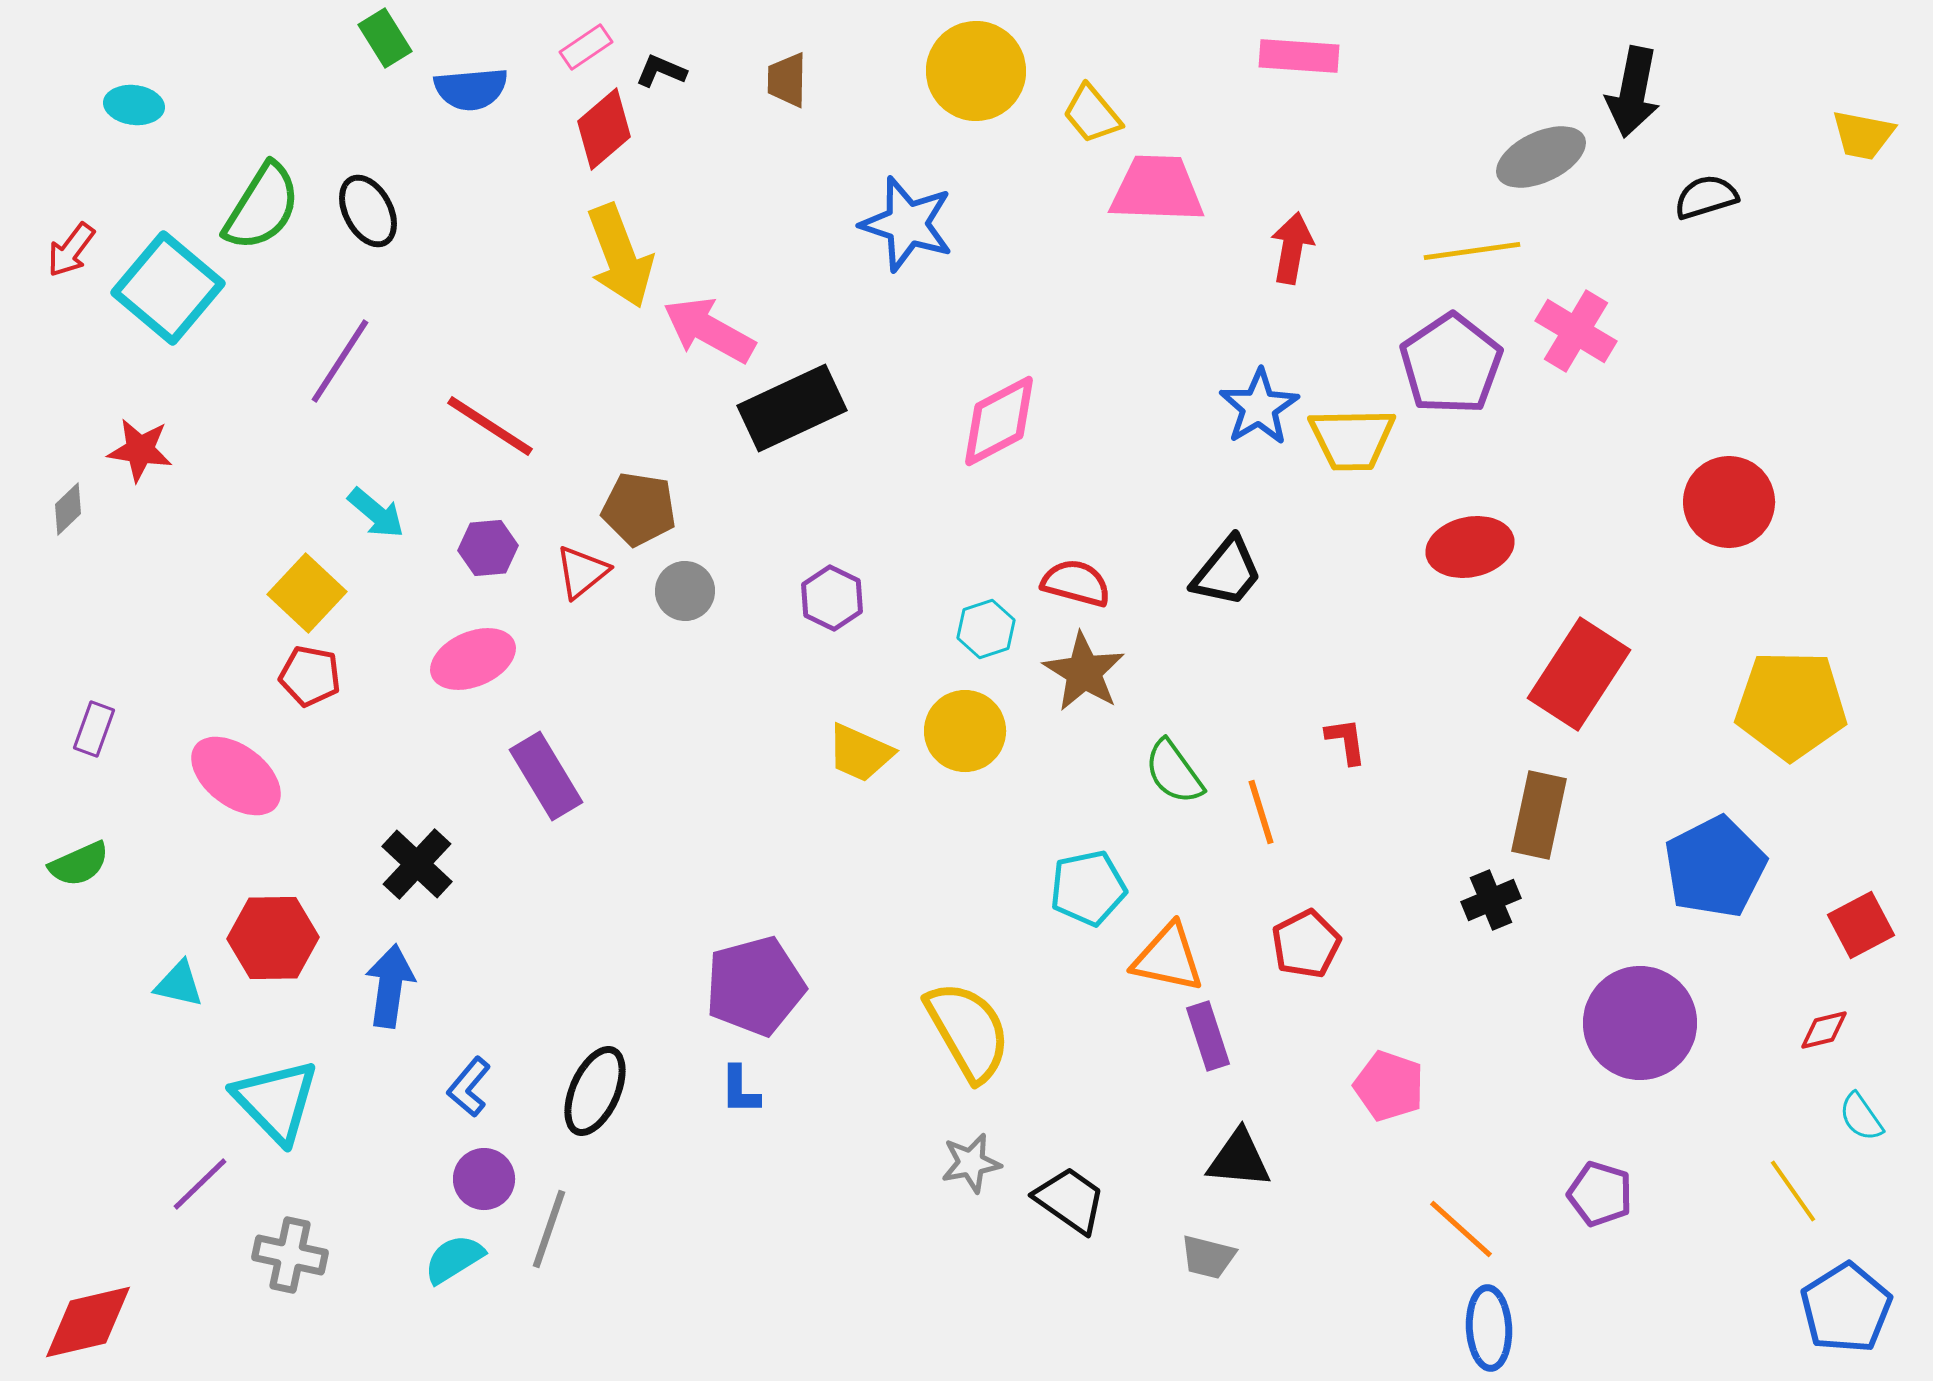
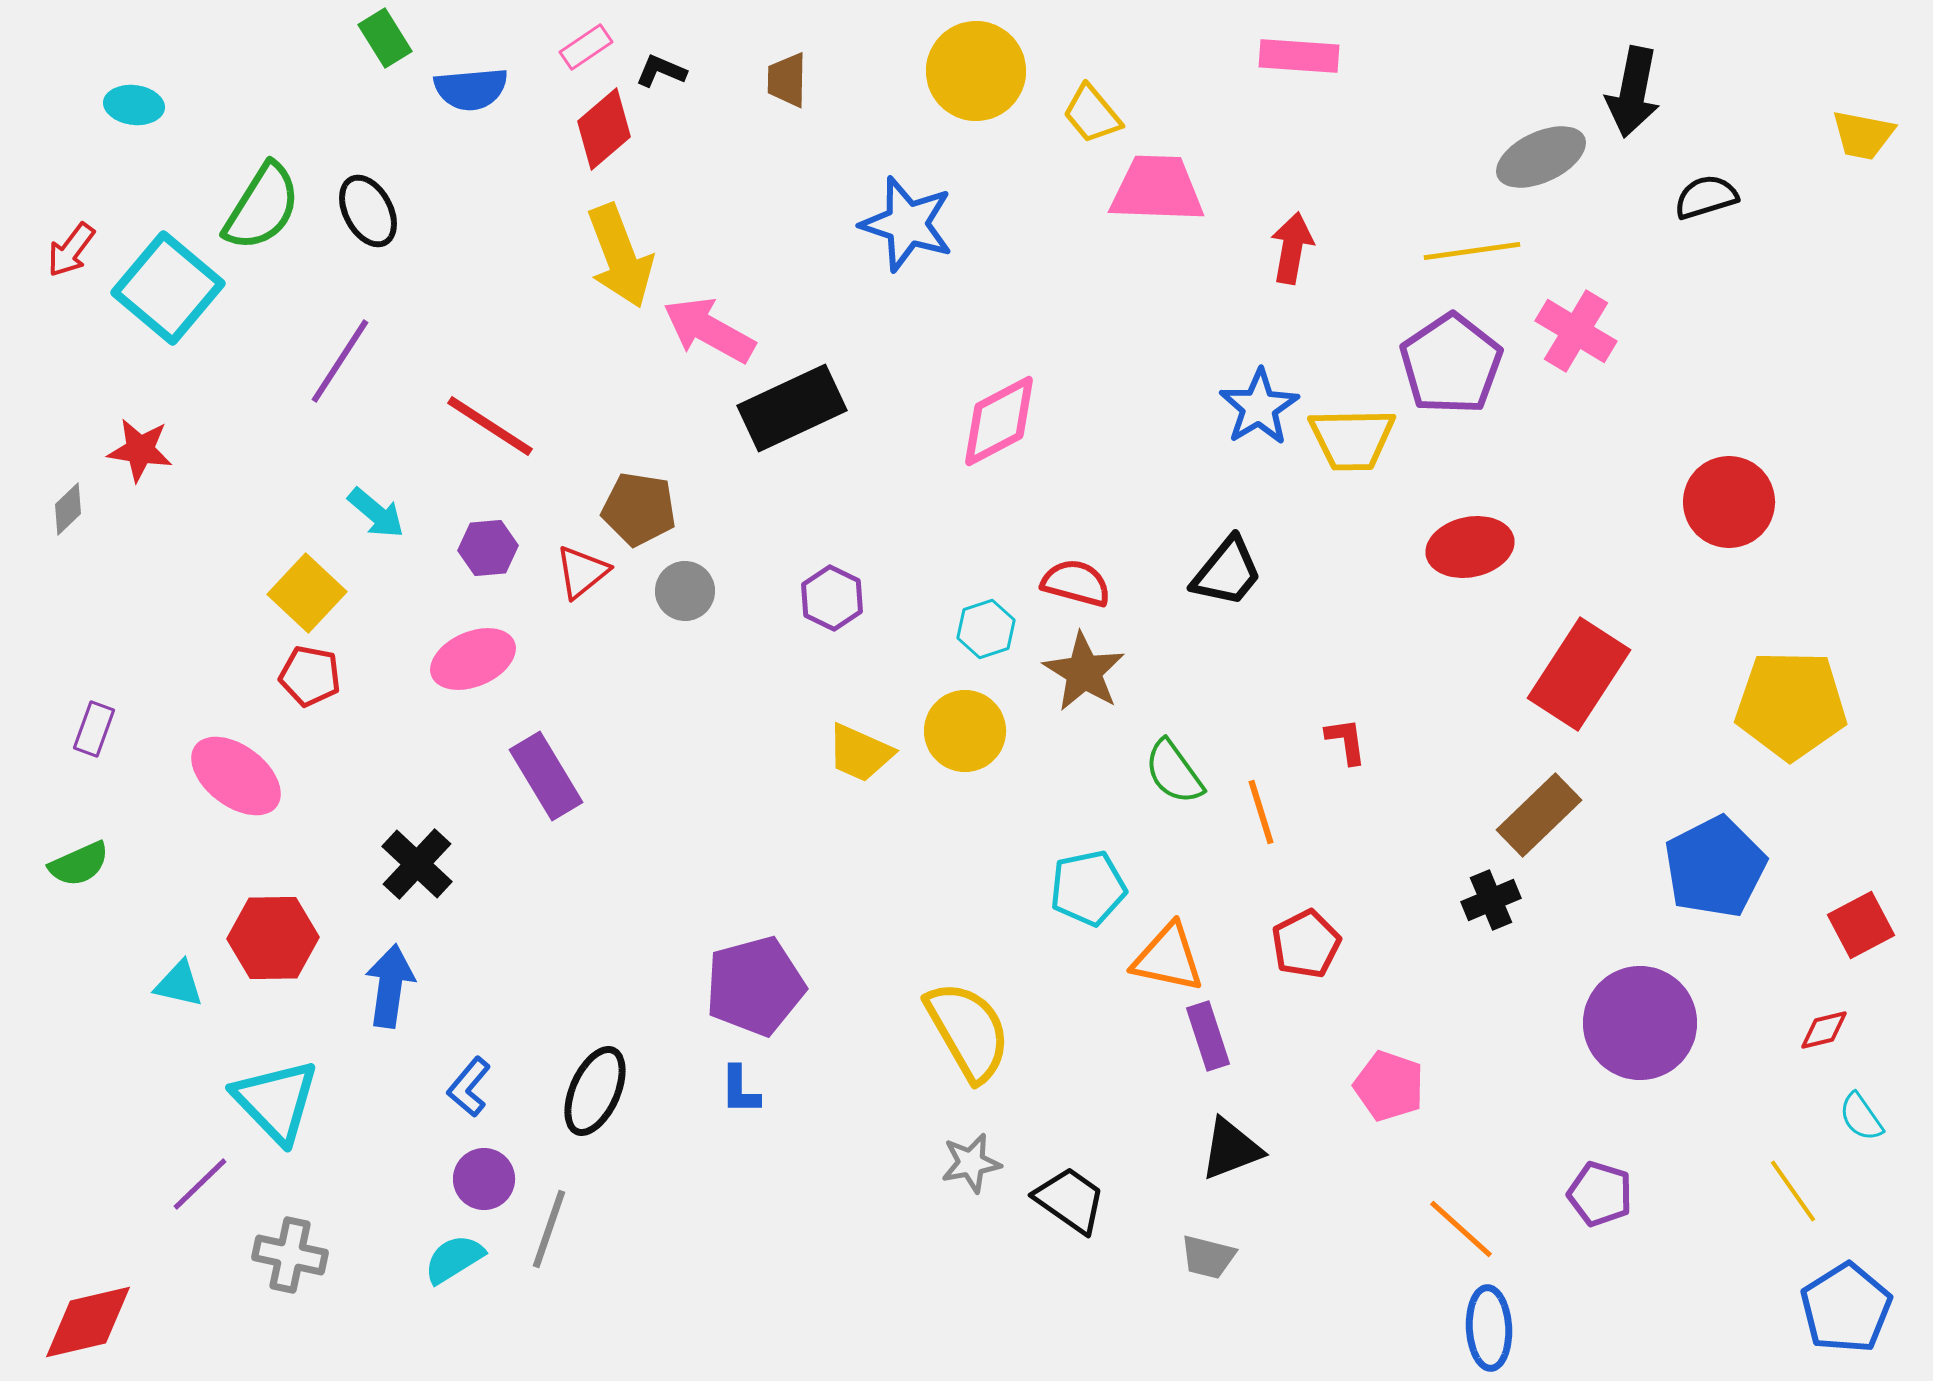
brown rectangle at (1539, 815): rotated 34 degrees clockwise
black triangle at (1239, 1159): moved 8 px left, 10 px up; rotated 26 degrees counterclockwise
